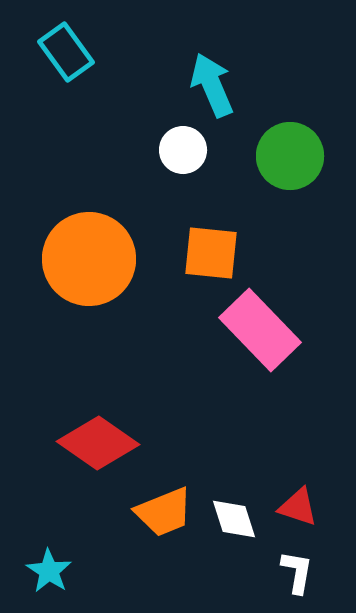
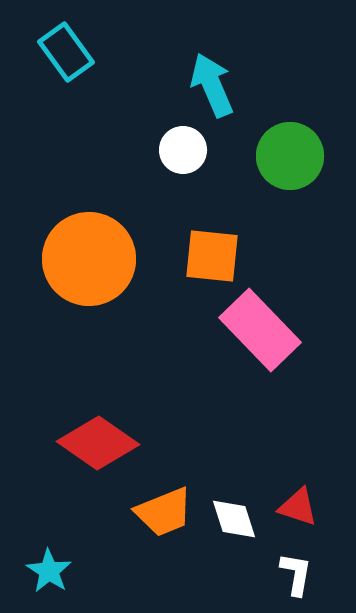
orange square: moved 1 px right, 3 px down
white L-shape: moved 1 px left, 2 px down
